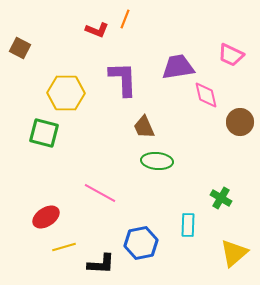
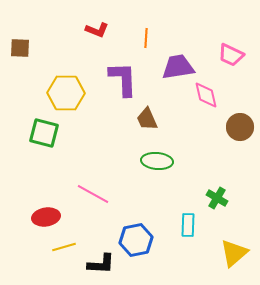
orange line: moved 21 px right, 19 px down; rotated 18 degrees counterclockwise
brown square: rotated 25 degrees counterclockwise
brown circle: moved 5 px down
brown trapezoid: moved 3 px right, 8 px up
pink line: moved 7 px left, 1 px down
green cross: moved 4 px left
red ellipse: rotated 24 degrees clockwise
blue hexagon: moved 5 px left, 3 px up
